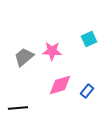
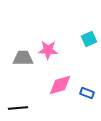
pink star: moved 4 px left, 1 px up
gray trapezoid: moved 1 px left, 1 px down; rotated 40 degrees clockwise
blue rectangle: moved 2 px down; rotated 72 degrees clockwise
